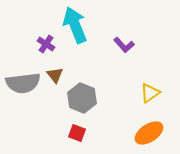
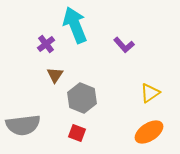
purple cross: rotated 18 degrees clockwise
brown triangle: rotated 12 degrees clockwise
gray semicircle: moved 42 px down
orange ellipse: moved 1 px up
